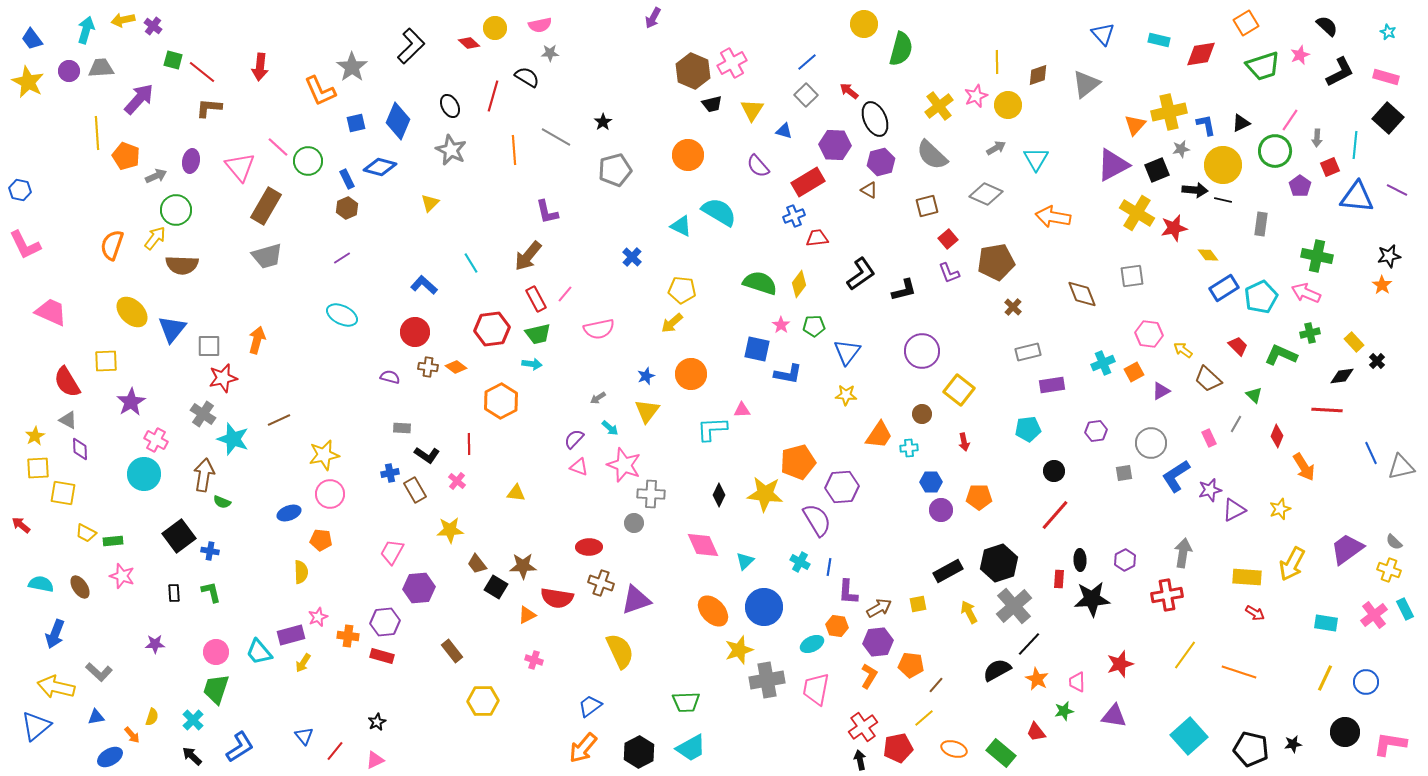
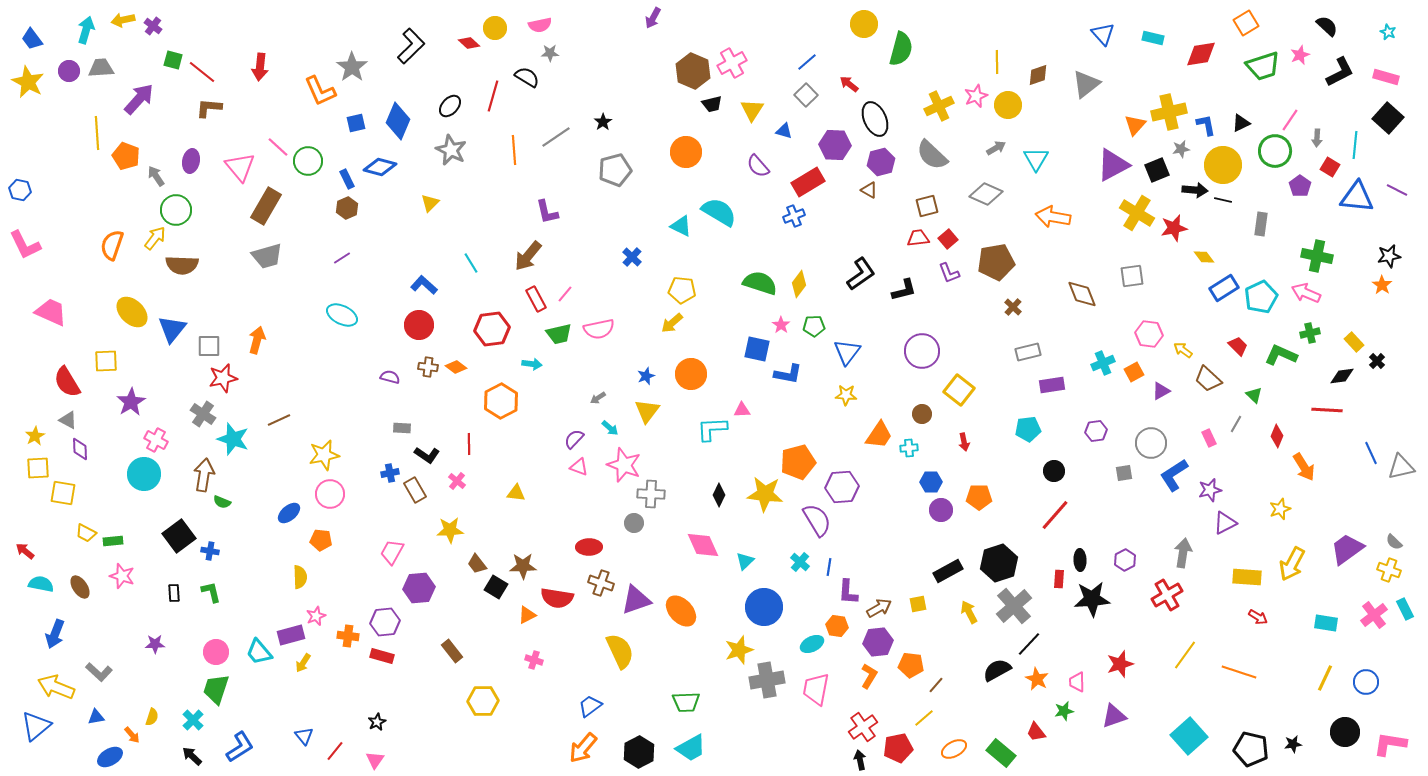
cyan rectangle at (1159, 40): moved 6 px left, 2 px up
red arrow at (849, 91): moved 7 px up
black ellipse at (450, 106): rotated 70 degrees clockwise
yellow cross at (939, 106): rotated 12 degrees clockwise
gray line at (556, 137): rotated 64 degrees counterclockwise
orange circle at (688, 155): moved 2 px left, 3 px up
red square at (1330, 167): rotated 36 degrees counterclockwise
gray arrow at (156, 176): rotated 100 degrees counterclockwise
red trapezoid at (817, 238): moved 101 px right
yellow diamond at (1208, 255): moved 4 px left, 2 px down
red circle at (415, 332): moved 4 px right, 7 px up
green trapezoid at (538, 334): moved 21 px right
blue L-shape at (1176, 476): moved 2 px left, 1 px up
purple triangle at (1234, 510): moved 9 px left, 13 px down
blue ellipse at (289, 513): rotated 20 degrees counterclockwise
red arrow at (21, 525): moved 4 px right, 26 px down
cyan cross at (800, 562): rotated 12 degrees clockwise
yellow semicircle at (301, 572): moved 1 px left, 5 px down
red cross at (1167, 595): rotated 20 degrees counterclockwise
orange ellipse at (713, 611): moved 32 px left
red arrow at (1255, 613): moved 3 px right, 4 px down
pink star at (318, 617): moved 2 px left, 1 px up
yellow arrow at (56, 687): rotated 9 degrees clockwise
purple triangle at (1114, 716): rotated 28 degrees counterclockwise
orange ellipse at (954, 749): rotated 45 degrees counterclockwise
pink triangle at (375, 760): rotated 30 degrees counterclockwise
